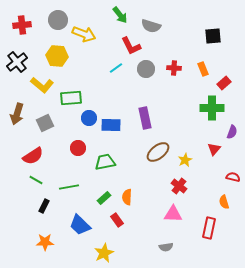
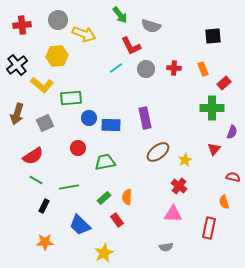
yellow hexagon at (57, 56): rotated 10 degrees counterclockwise
black cross at (17, 62): moved 3 px down
